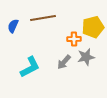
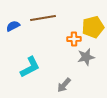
blue semicircle: rotated 40 degrees clockwise
gray arrow: moved 23 px down
